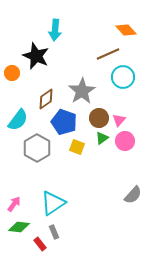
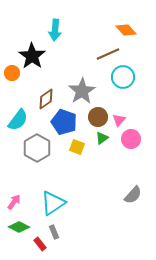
black star: moved 4 px left; rotated 12 degrees clockwise
brown circle: moved 1 px left, 1 px up
pink circle: moved 6 px right, 2 px up
pink arrow: moved 2 px up
green diamond: rotated 20 degrees clockwise
